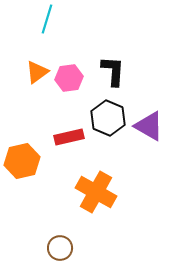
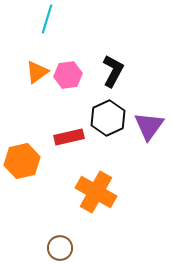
black L-shape: rotated 24 degrees clockwise
pink hexagon: moved 1 px left, 3 px up
black hexagon: rotated 12 degrees clockwise
purple triangle: rotated 36 degrees clockwise
